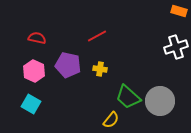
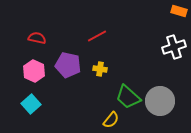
white cross: moved 2 px left
cyan square: rotated 18 degrees clockwise
